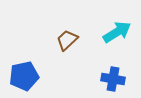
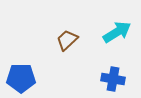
blue pentagon: moved 3 px left, 2 px down; rotated 12 degrees clockwise
